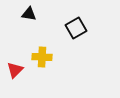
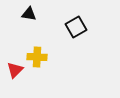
black square: moved 1 px up
yellow cross: moved 5 px left
